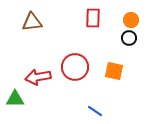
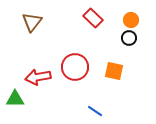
red rectangle: rotated 48 degrees counterclockwise
brown triangle: rotated 45 degrees counterclockwise
